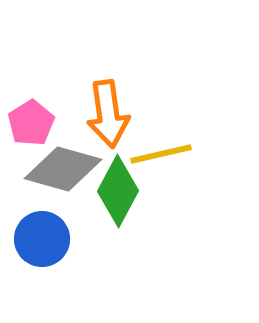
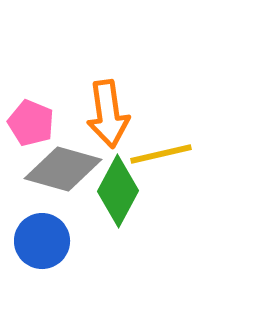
pink pentagon: rotated 18 degrees counterclockwise
blue circle: moved 2 px down
